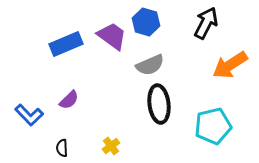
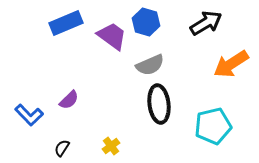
black arrow: rotated 32 degrees clockwise
blue rectangle: moved 21 px up
orange arrow: moved 1 px right, 1 px up
black semicircle: rotated 36 degrees clockwise
